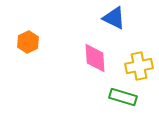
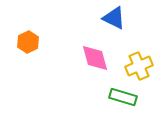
pink diamond: rotated 12 degrees counterclockwise
yellow cross: rotated 12 degrees counterclockwise
